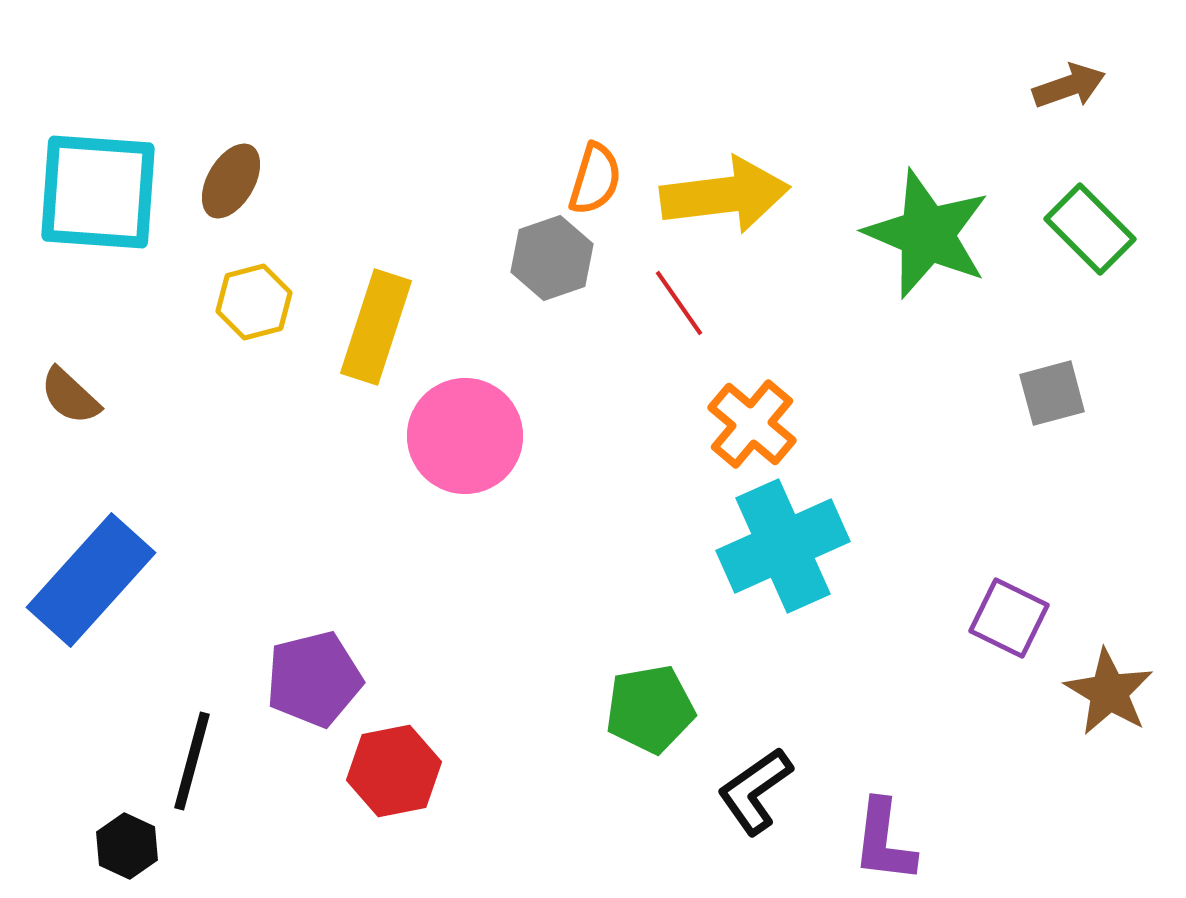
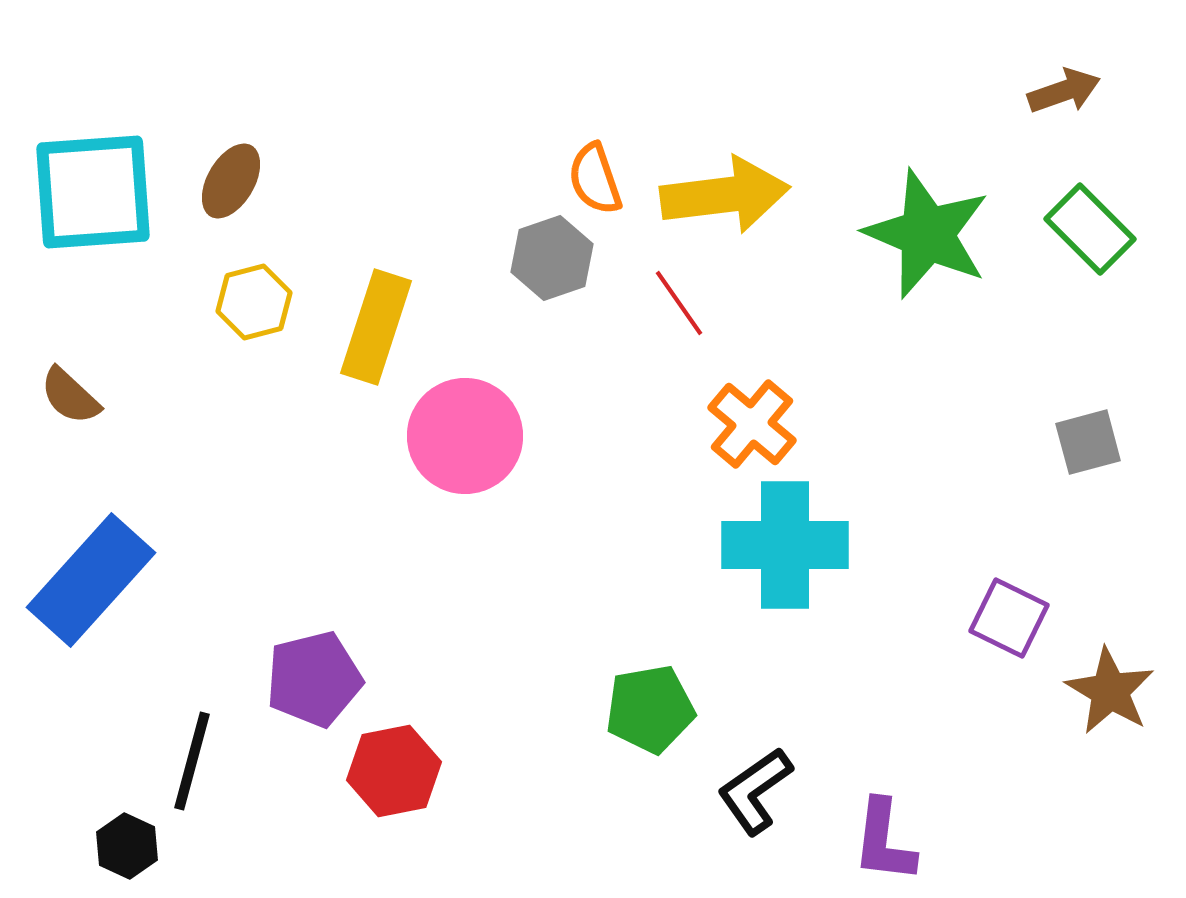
brown arrow: moved 5 px left, 5 px down
orange semicircle: rotated 144 degrees clockwise
cyan square: moved 5 px left; rotated 8 degrees counterclockwise
gray square: moved 36 px right, 49 px down
cyan cross: moved 2 px right, 1 px up; rotated 24 degrees clockwise
brown star: moved 1 px right, 1 px up
